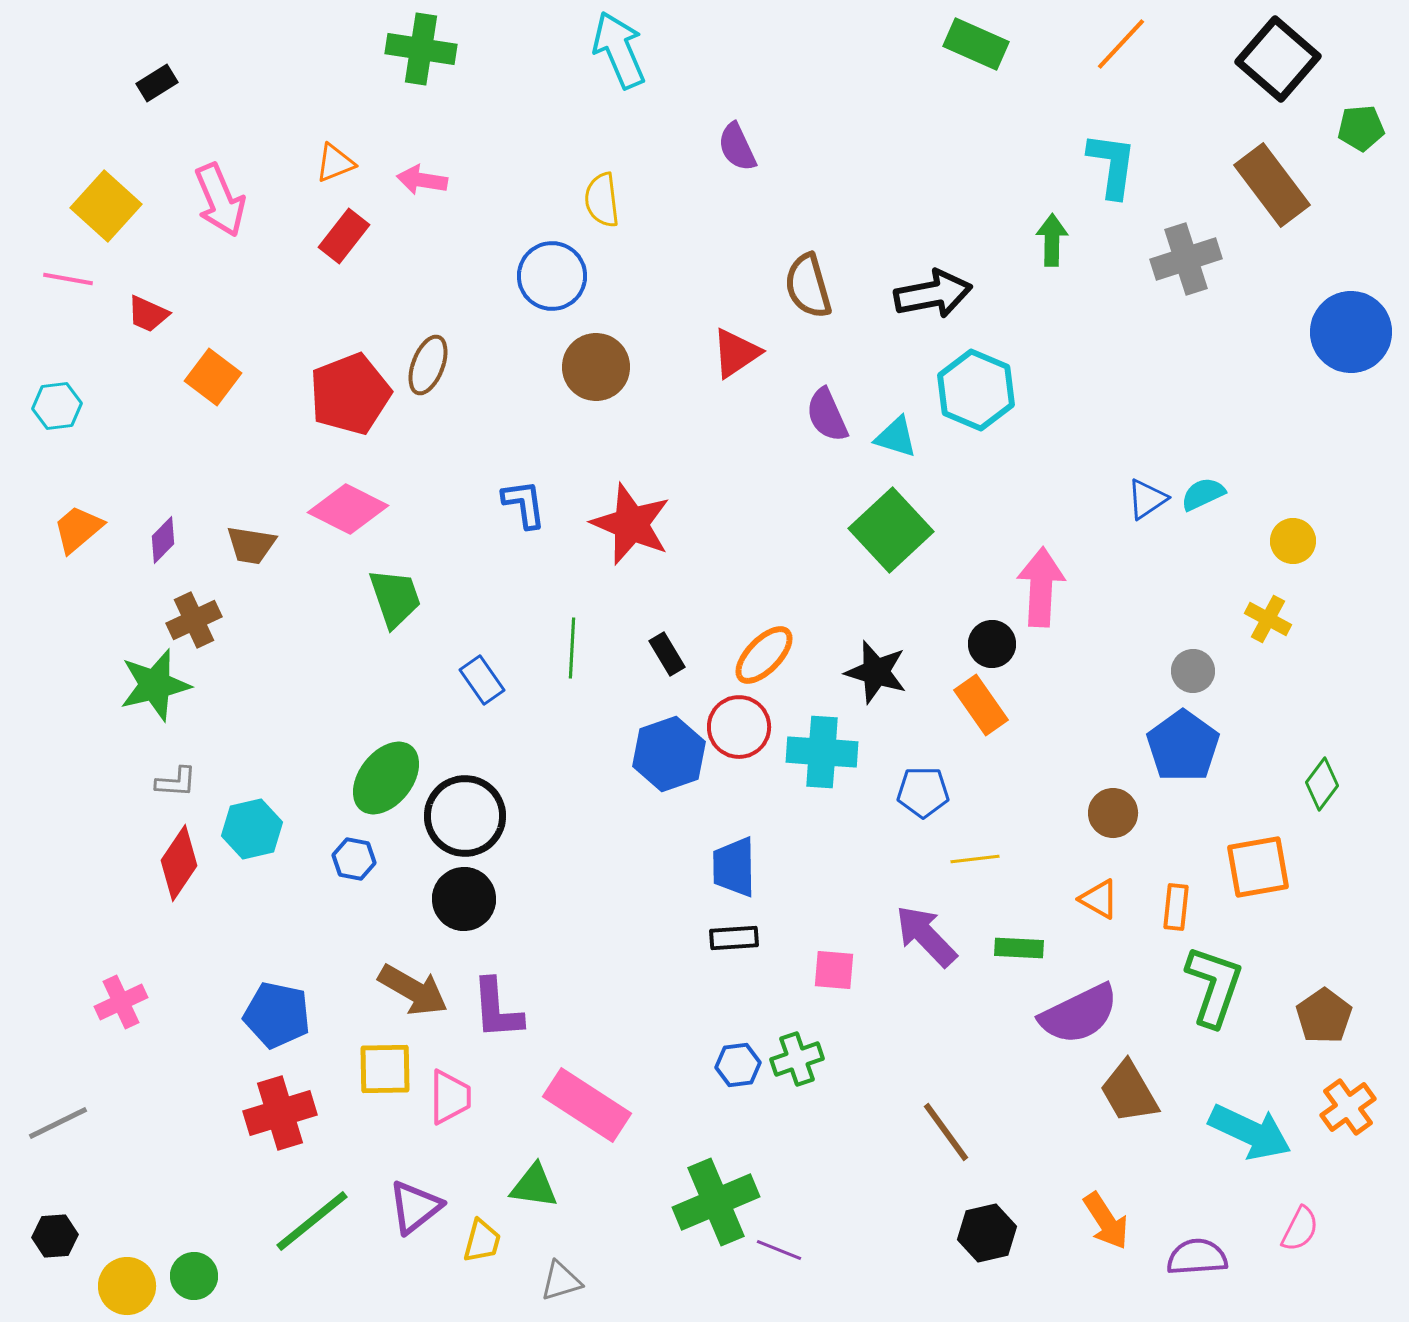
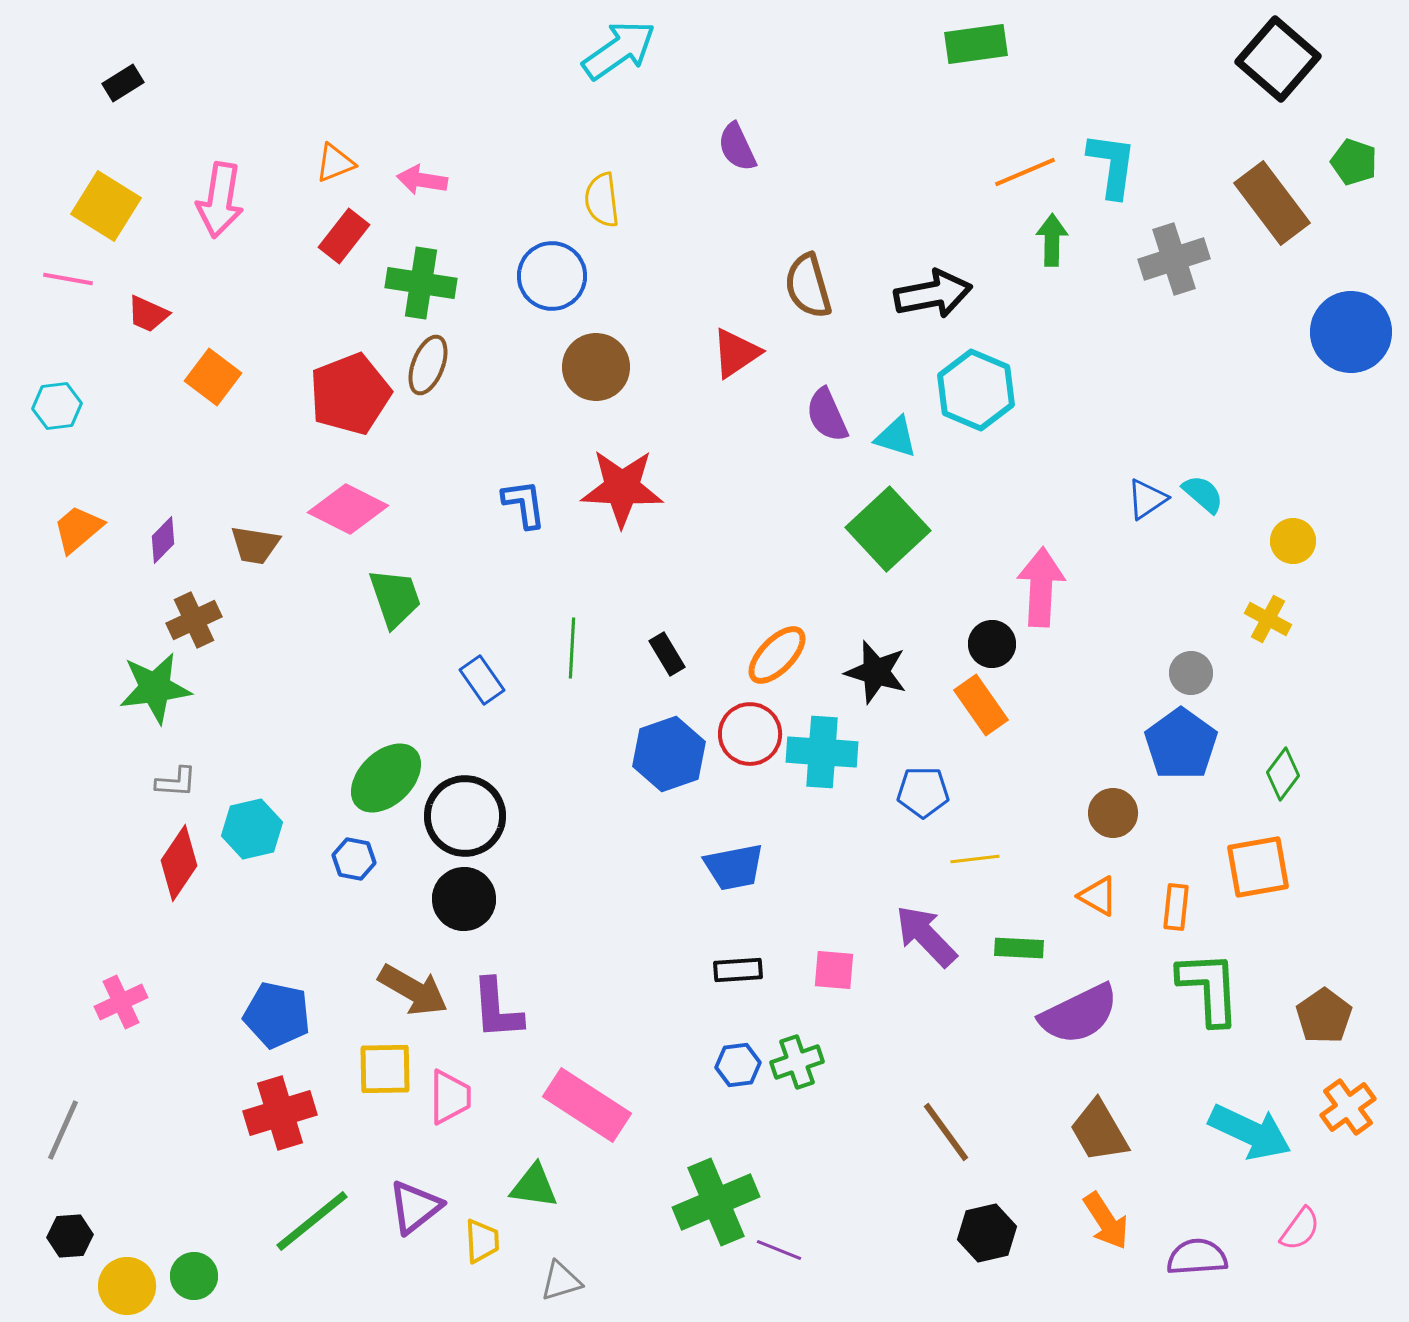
green rectangle at (976, 44): rotated 32 degrees counterclockwise
orange line at (1121, 44): moved 96 px left, 128 px down; rotated 24 degrees clockwise
green cross at (421, 49): moved 234 px down
cyan arrow at (619, 50): rotated 78 degrees clockwise
black rectangle at (157, 83): moved 34 px left
green pentagon at (1361, 128): moved 7 px left, 34 px down; rotated 24 degrees clockwise
brown rectangle at (1272, 185): moved 18 px down
pink arrow at (220, 200): rotated 32 degrees clockwise
yellow square at (106, 206): rotated 10 degrees counterclockwise
gray cross at (1186, 259): moved 12 px left
cyan semicircle at (1203, 494): rotated 66 degrees clockwise
red star at (631, 524): moved 9 px left, 36 px up; rotated 20 degrees counterclockwise
green square at (891, 530): moved 3 px left, 1 px up
brown trapezoid at (251, 545): moved 4 px right
orange ellipse at (764, 655): moved 13 px right
gray circle at (1193, 671): moved 2 px left, 2 px down
green star at (155, 685): moved 3 px down; rotated 6 degrees clockwise
red circle at (739, 727): moved 11 px right, 7 px down
blue pentagon at (1183, 746): moved 2 px left, 2 px up
green ellipse at (386, 778): rotated 8 degrees clockwise
green diamond at (1322, 784): moved 39 px left, 10 px up
blue trapezoid at (734, 867): rotated 100 degrees counterclockwise
orange triangle at (1099, 899): moved 1 px left, 3 px up
black rectangle at (734, 938): moved 4 px right, 32 px down
green L-shape at (1214, 986): moved 5 px left, 2 px down; rotated 22 degrees counterclockwise
green cross at (797, 1059): moved 3 px down
brown trapezoid at (1129, 1092): moved 30 px left, 39 px down
gray line at (58, 1123): moved 5 px right, 7 px down; rotated 40 degrees counterclockwise
pink semicircle at (1300, 1229): rotated 9 degrees clockwise
black hexagon at (55, 1236): moved 15 px right
yellow trapezoid at (482, 1241): rotated 18 degrees counterclockwise
